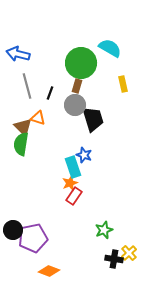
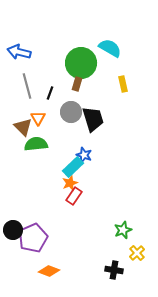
blue arrow: moved 1 px right, 2 px up
brown rectangle: moved 2 px up
gray circle: moved 4 px left, 7 px down
orange triangle: rotated 42 degrees clockwise
green semicircle: moved 15 px right; rotated 75 degrees clockwise
cyan rectangle: rotated 65 degrees clockwise
green star: moved 19 px right
purple pentagon: rotated 12 degrees counterclockwise
yellow cross: moved 8 px right
black cross: moved 11 px down
